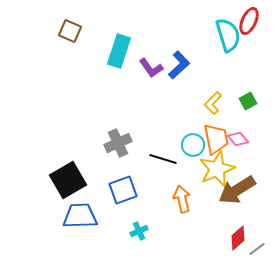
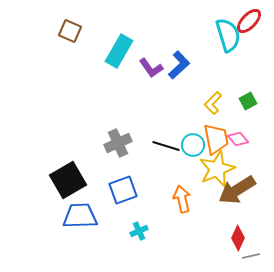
red ellipse: rotated 20 degrees clockwise
cyan rectangle: rotated 12 degrees clockwise
black line: moved 3 px right, 13 px up
red diamond: rotated 25 degrees counterclockwise
gray line: moved 6 px left, 7 px down; rotated 24 degrees clockwise
